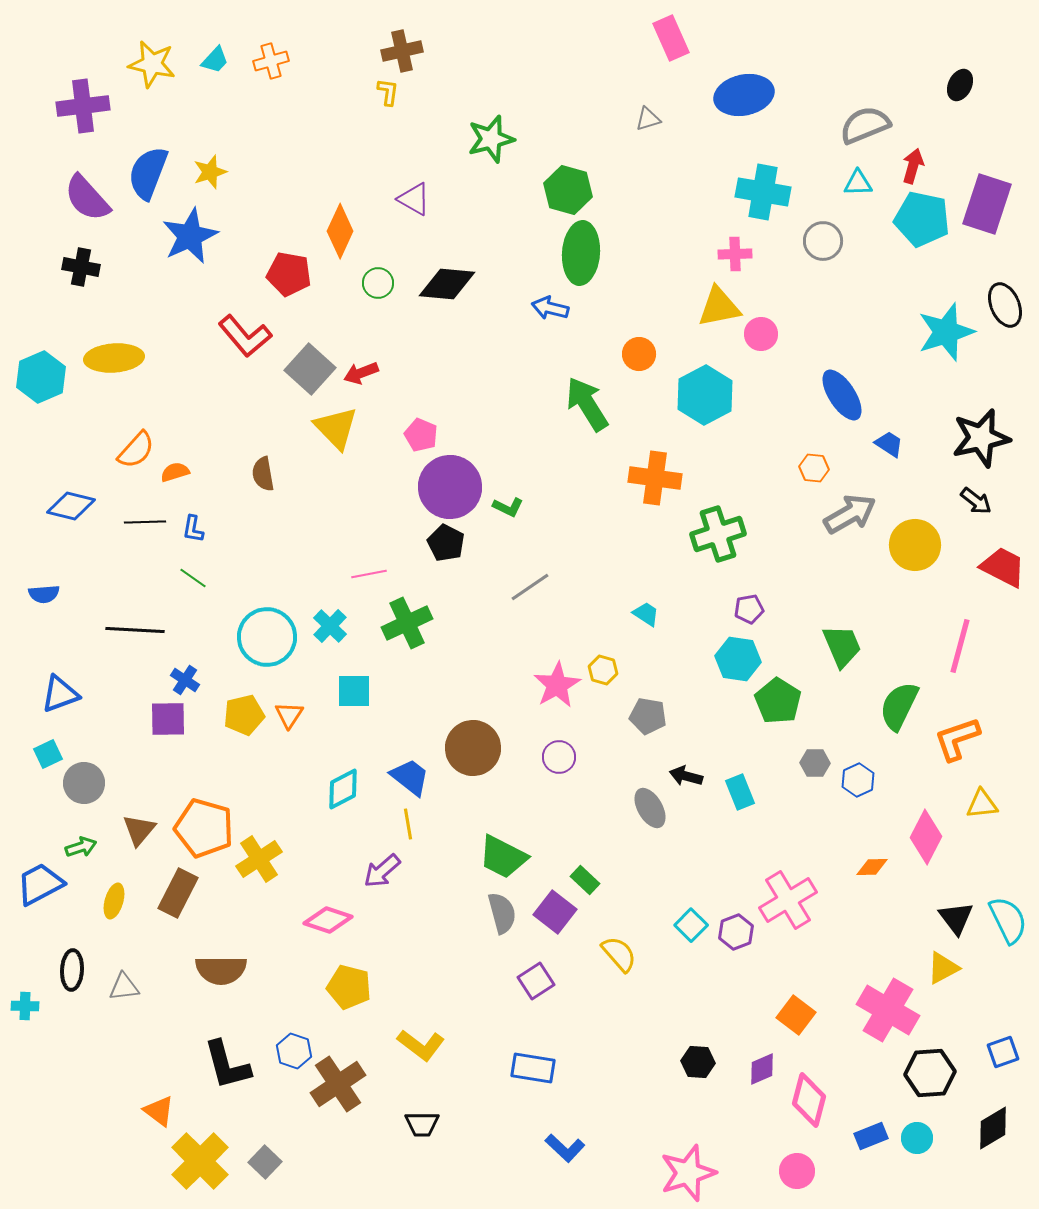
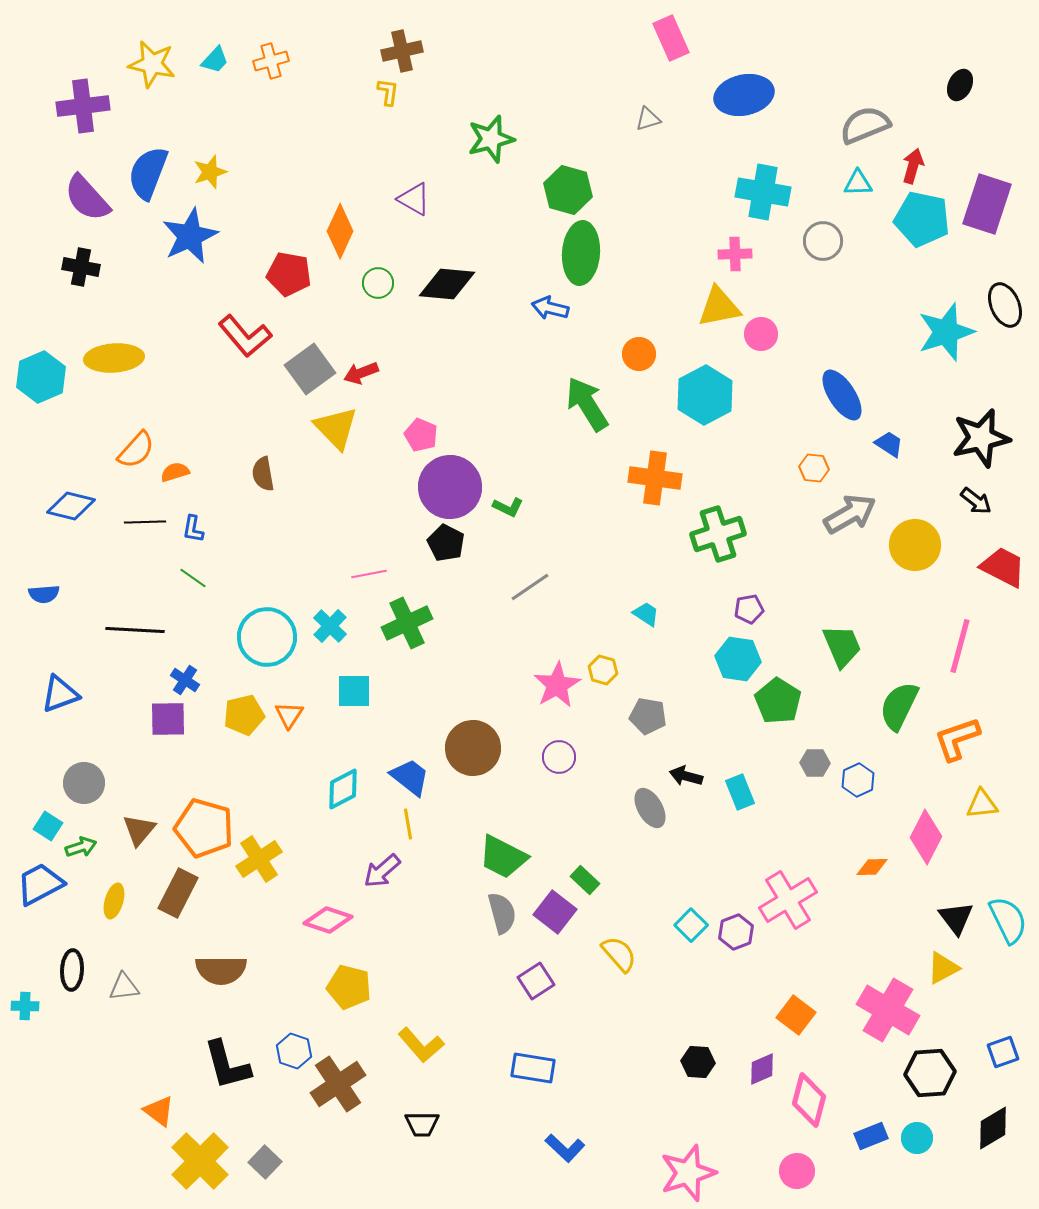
gray square at (310, 369): rotated 12 degrees clockwise
cyan square at (48, 754): moved 72 px down; rotated 32 degrees counterclockwise
yellow L-shape at (421, 1045): rotated 12 degrees clockwise
